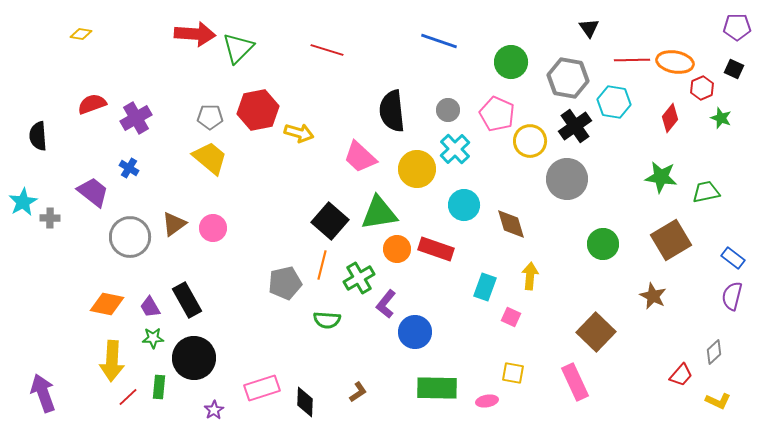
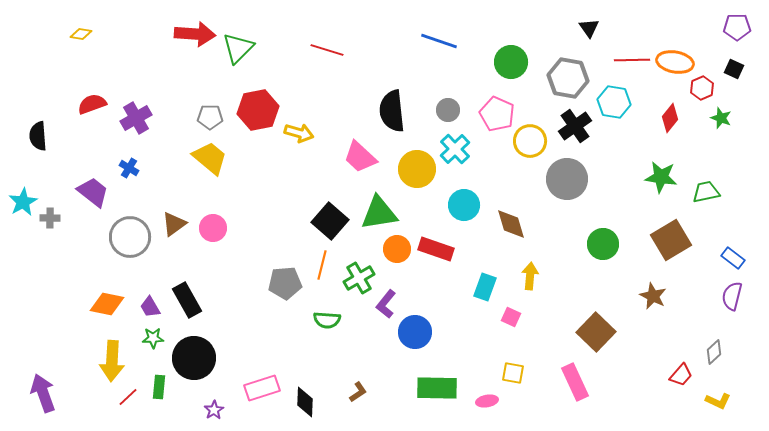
gray pentagon at (285, 283): rotated 8 degrees clockwise
